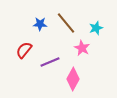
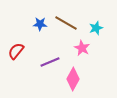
brown line: rotated 20 degrees counterclockwise
red semicircle: moved 8 px left, 1 px down
